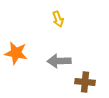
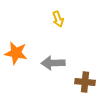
gray arrow: moved 6 px left, 2 px down
